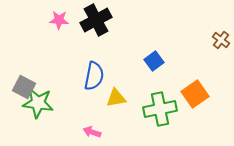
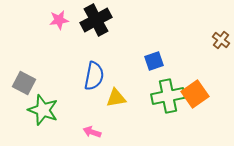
pink star: rotated 12 degrees counterclockwise
blue square: rotated 18 degrees clockwise
gray square: moved 4 px up
green star: moved 5 px right, 7 px down; rotated 12 degrees clockwise
green cross: moved 8 px right, 13 px up
